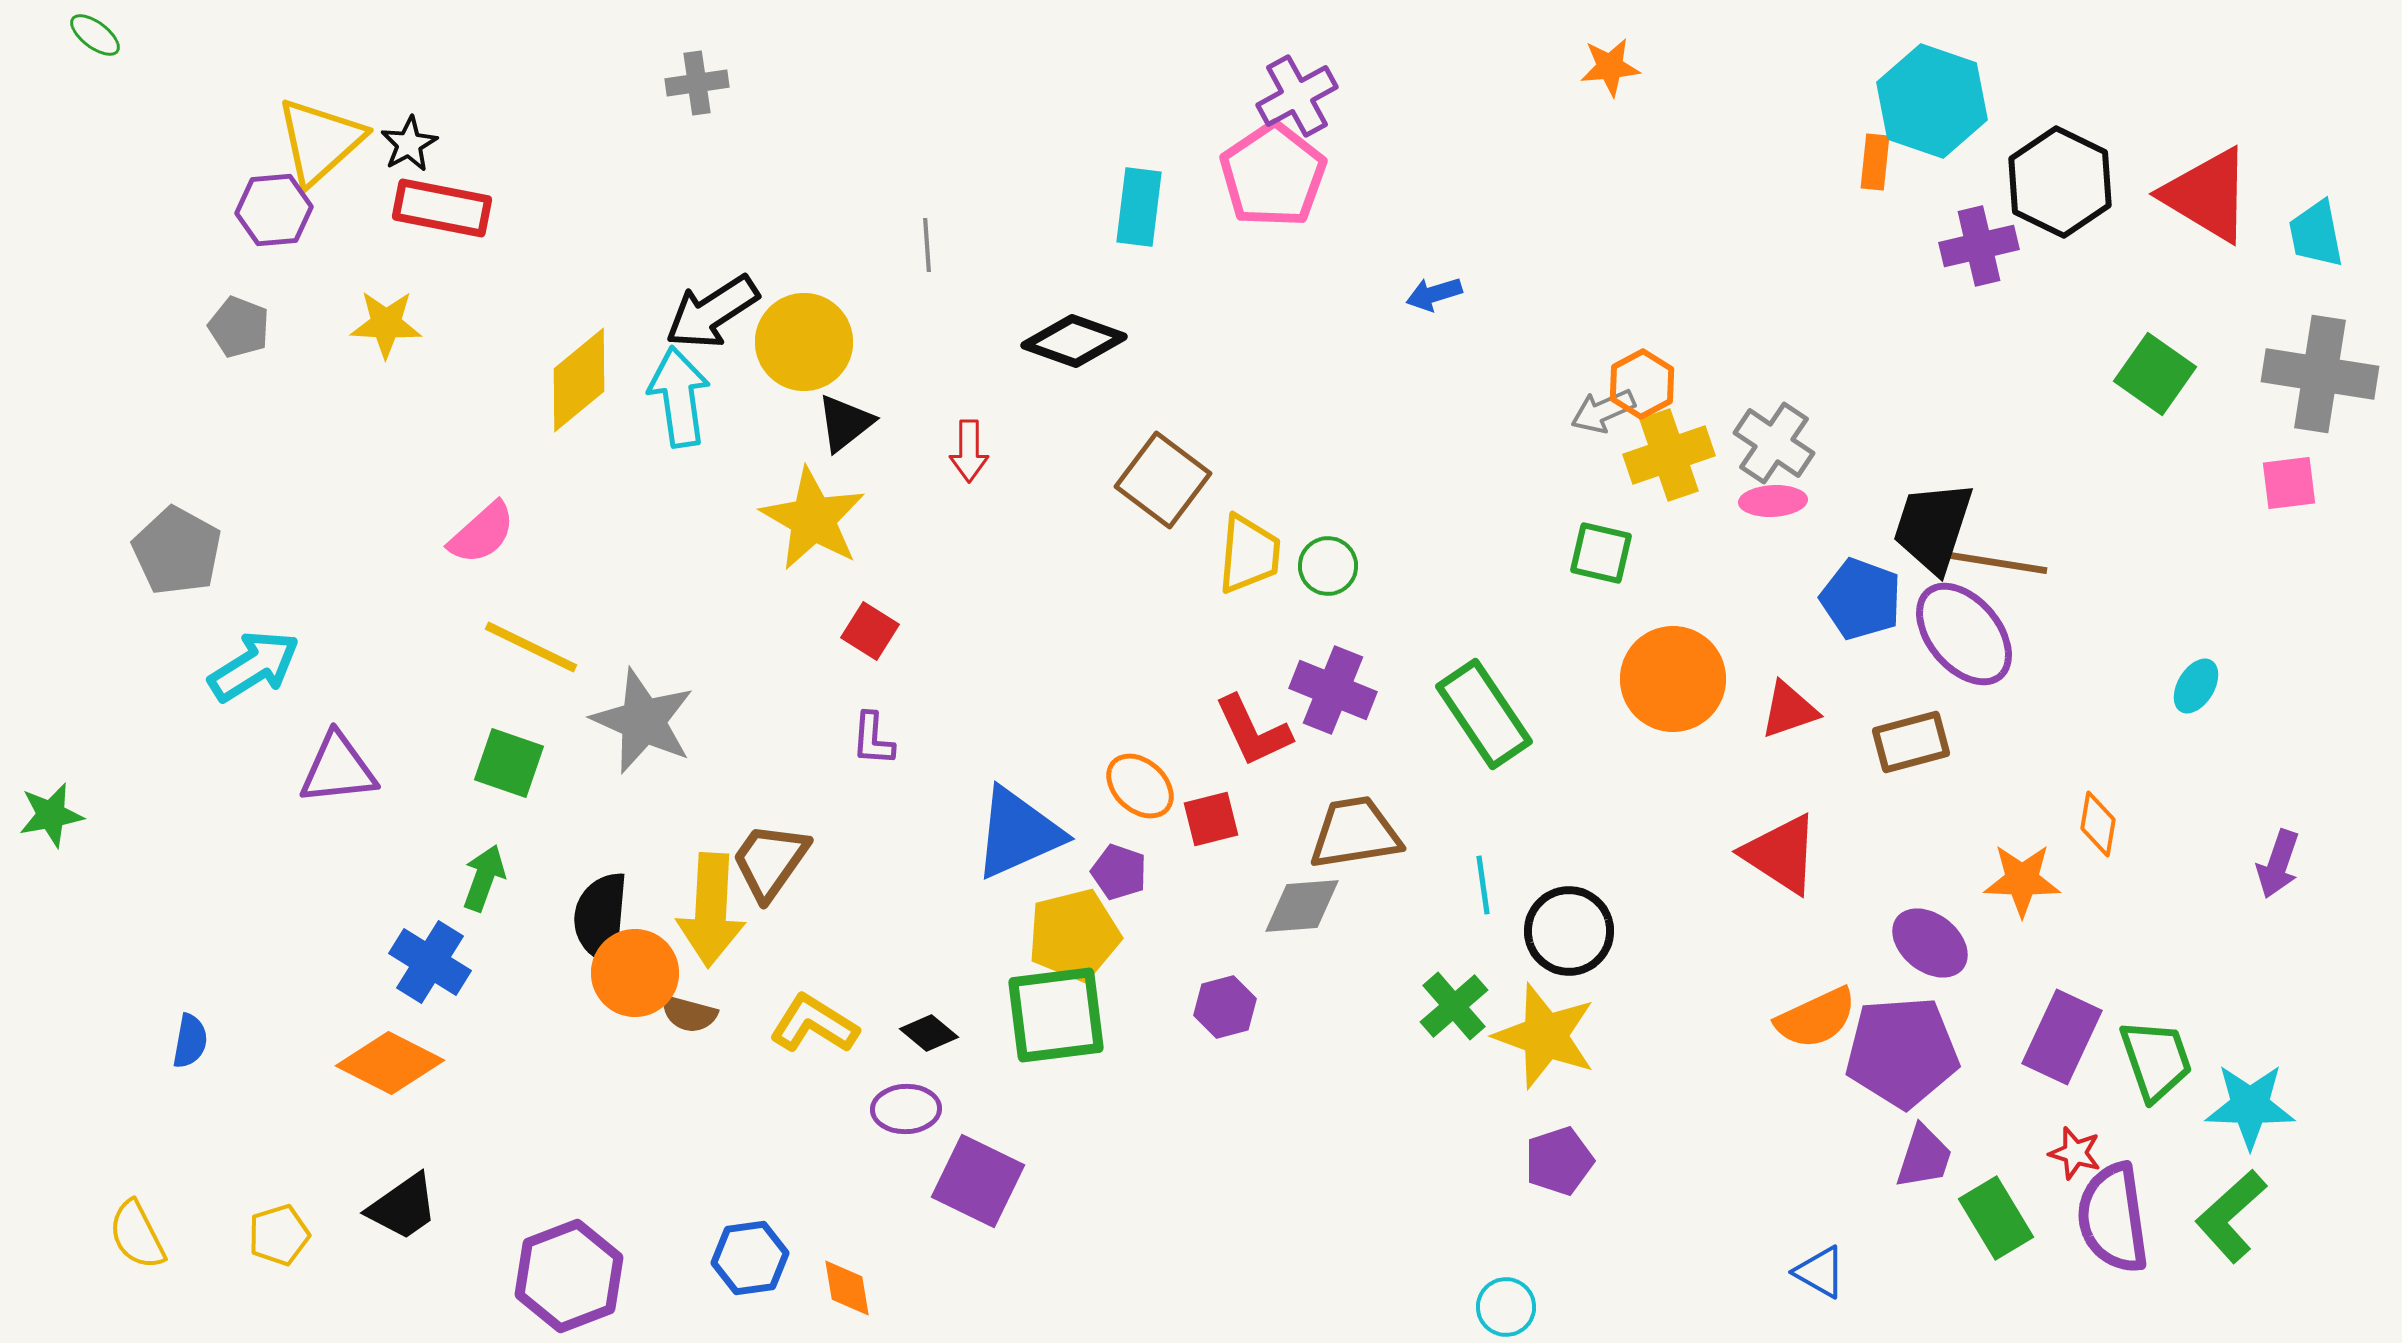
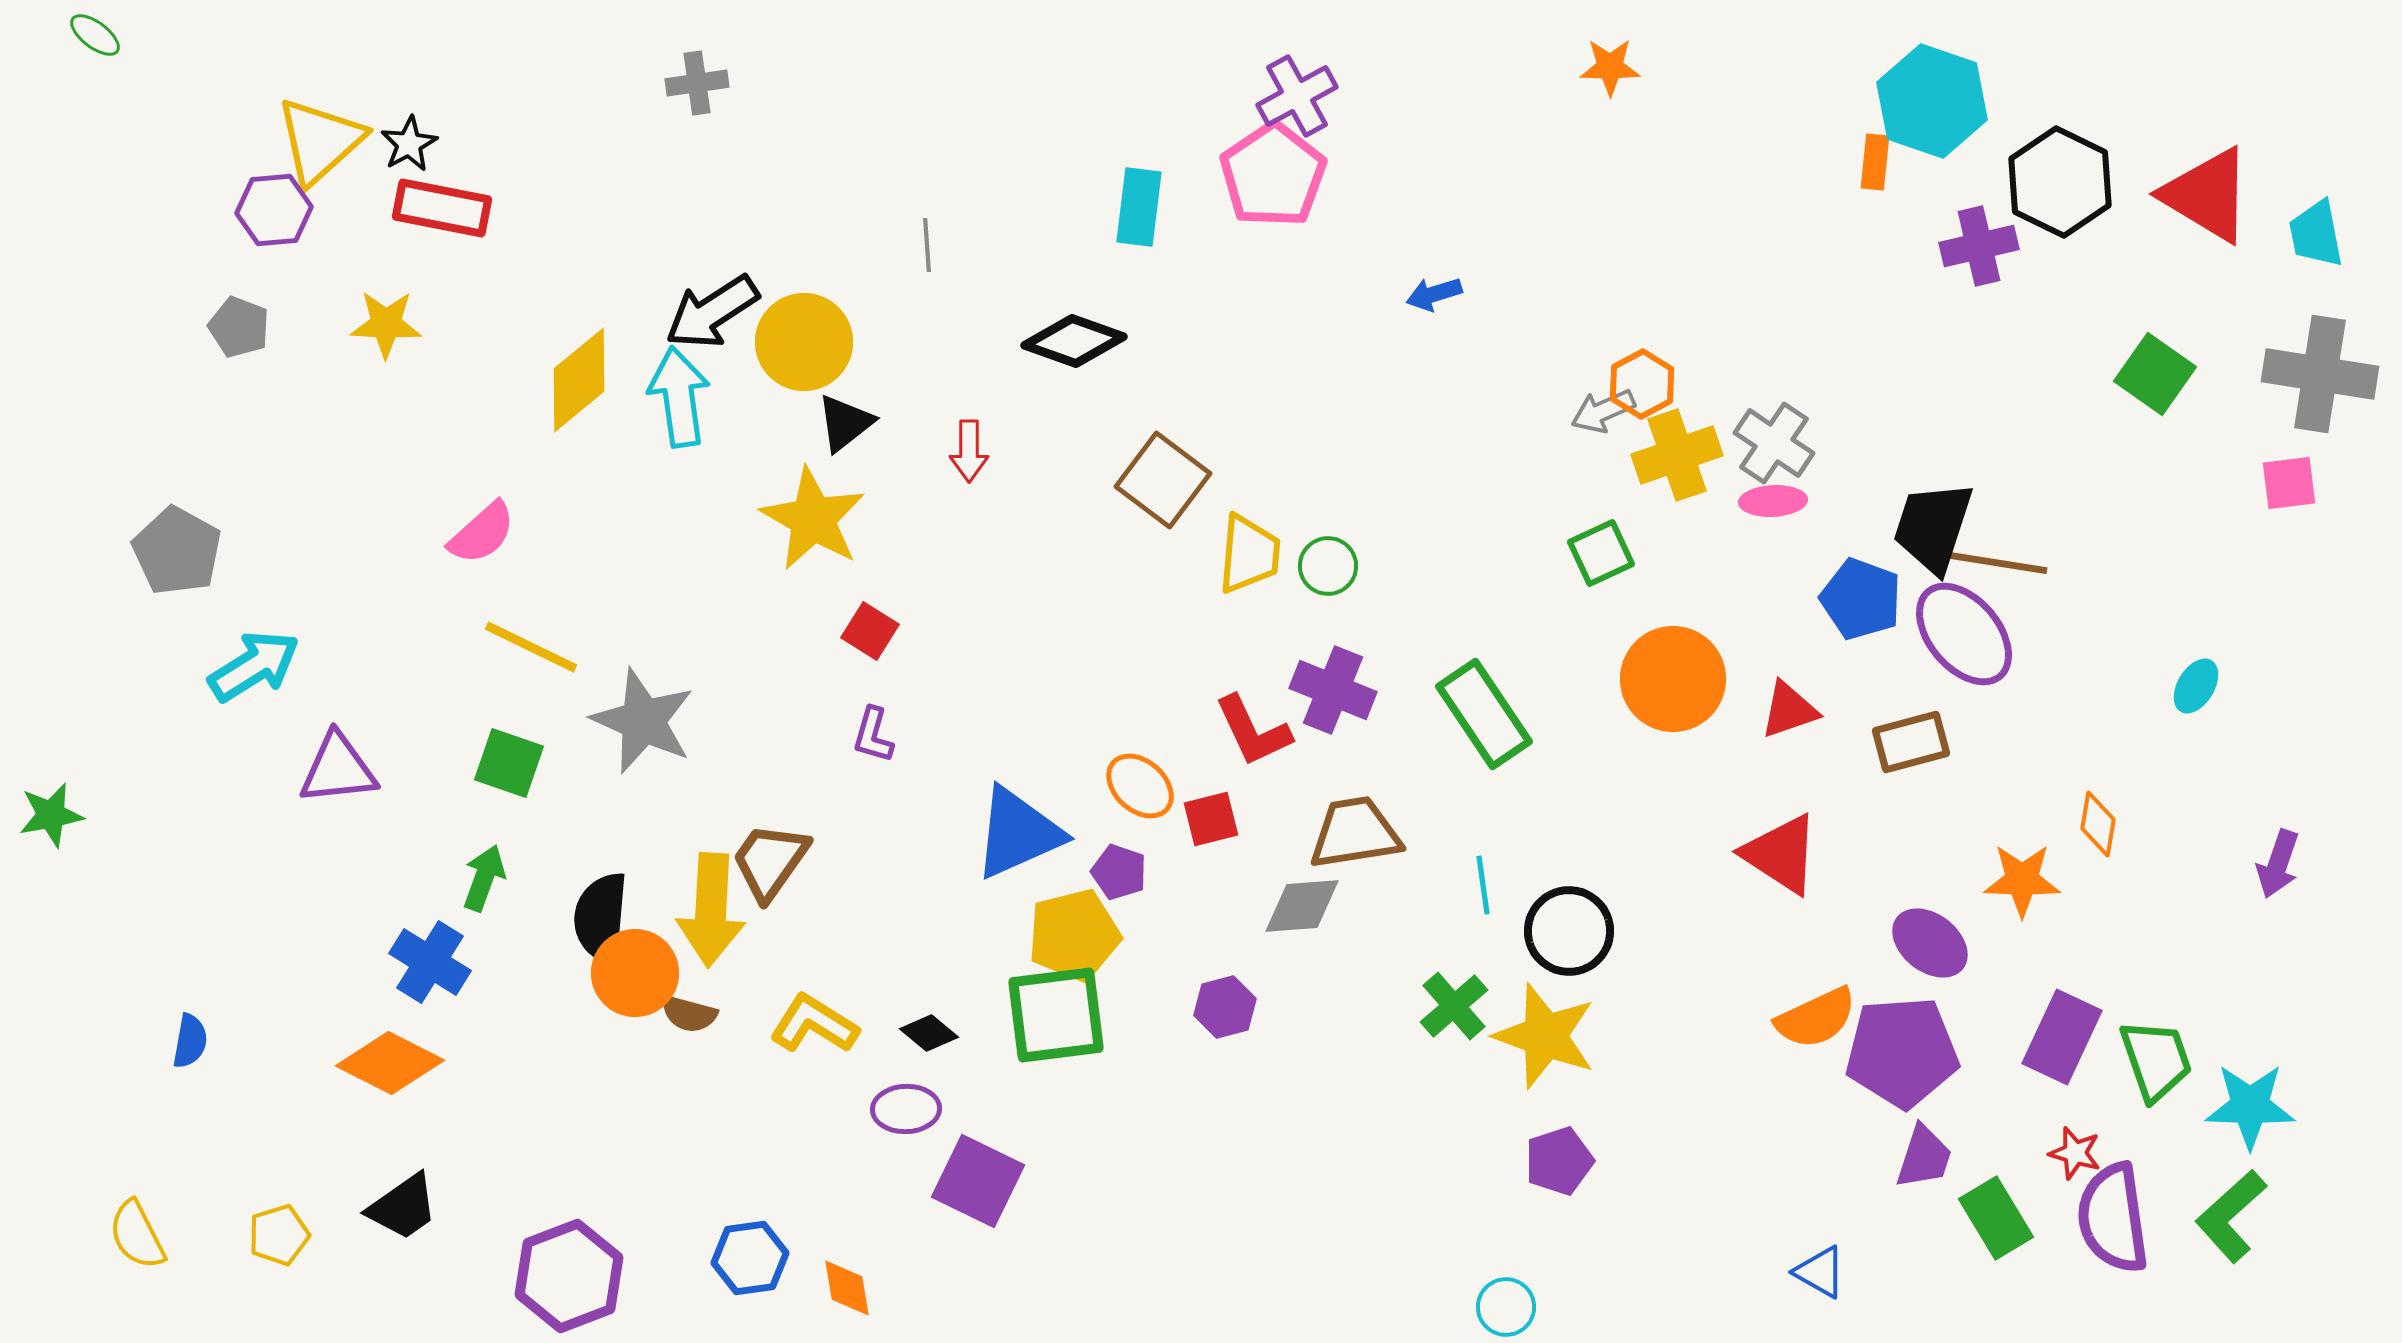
orange star at (1610, 67): rotated 6 degrees clockwise
yellow cross at (1669, 455): moved 8 px right
green square at (1601, 553): rotated 38 degrees counterclockwise
purple L-shape at (873, 739): moved 4 px up; rotated 12 degrees clockwise
